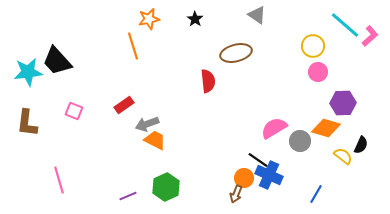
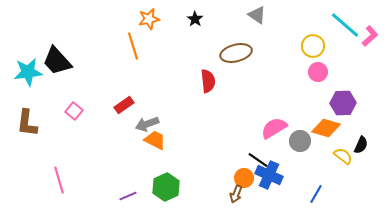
pink square: rotated 18 degrees clockwise
